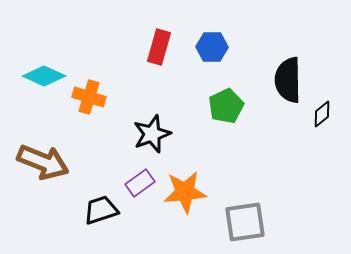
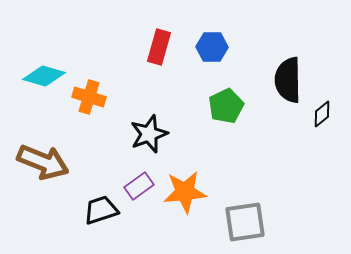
cyan diamond: rotated 9 degrees counterclockwise
black star: moved 3 px left
purple rectangle: moved 1 px left, 3 px down
